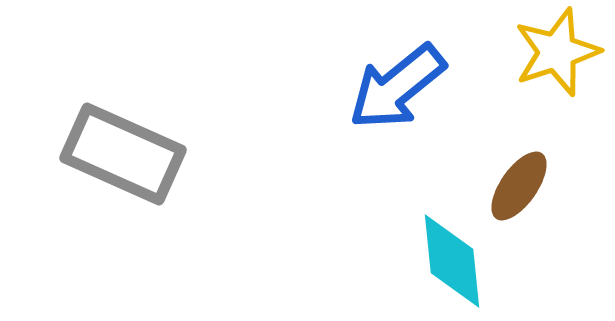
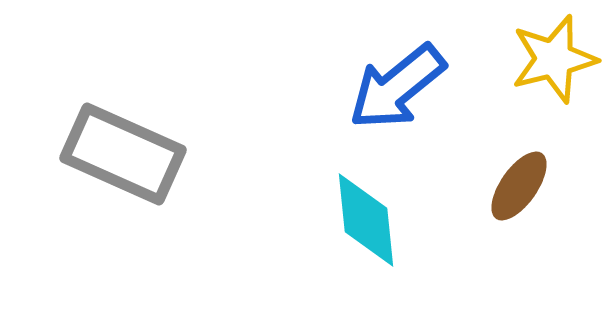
yellow star: moved 3 px left, 7 px down; rotated 4 degrees clockwise
cyan diamond: moved 86 px left, 41 px up
